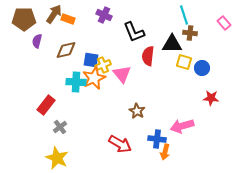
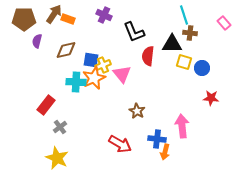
pink arrow: rotated 100 degrees clockwise
